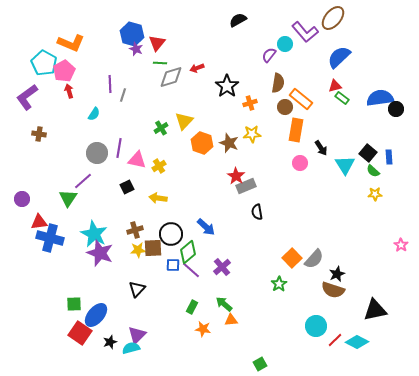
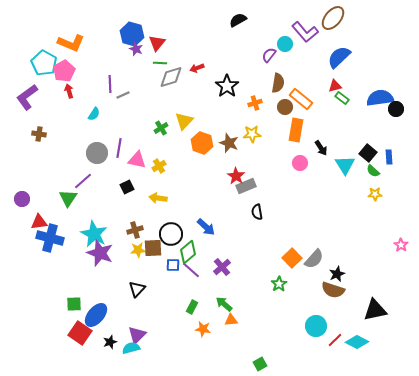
gray line at (123, 95): rotated 48 degrees clockwise
orange cross at (250, 103): moved 5 px right
